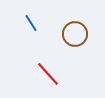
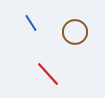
brown circle: moved 2 px up
